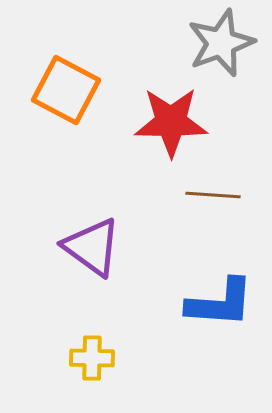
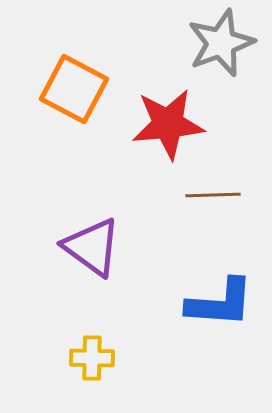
orange square: moved 8 px right, 1 px up
red star: moved 3 px left, 2 px down; rotated 6 degrees counterclockwise
brown line: rotated 6 degrees counterclockwise
